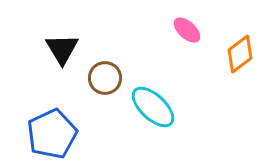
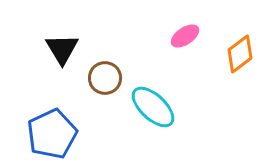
pink ellipse: moved 2 px left, 6 px down; rotated 76 degrees counterclockwise
